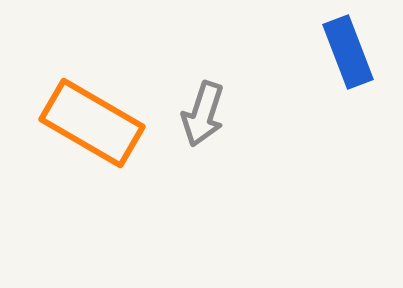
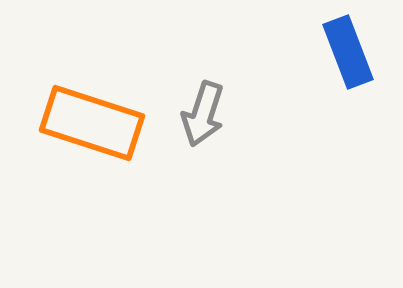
orange rectangle: rotated 12 degrees counterclockwise
